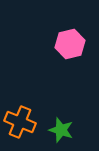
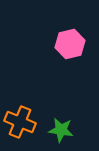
green star: rotated 10 degrees counterclockwise
